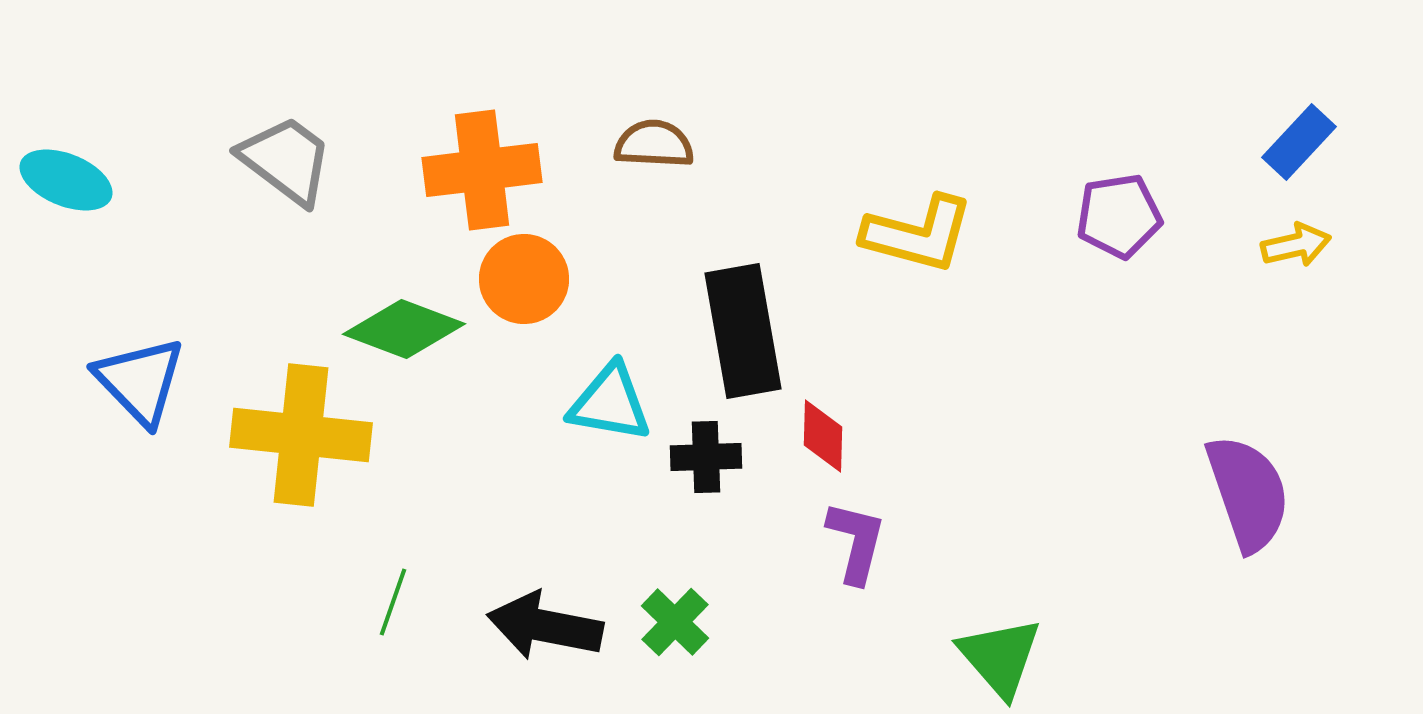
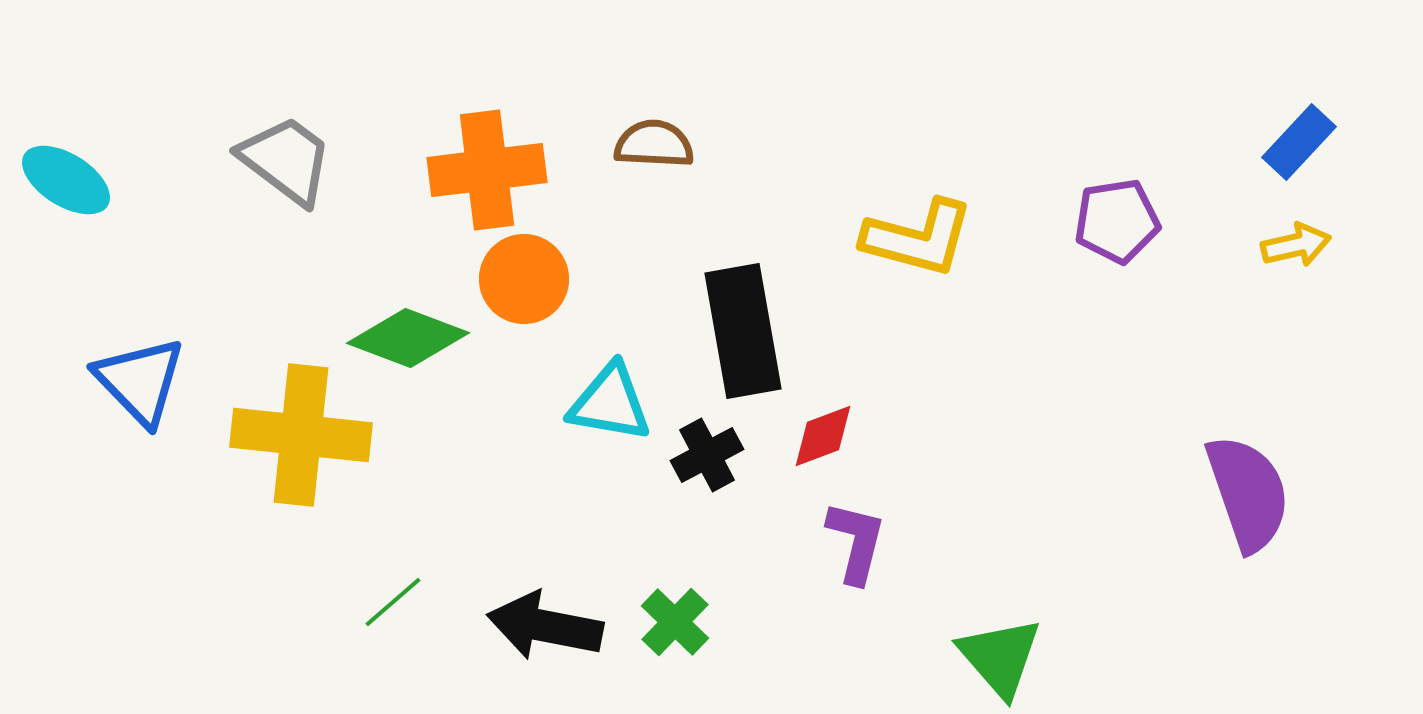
orange cross: moved 5 px right
cyan ellipse: rotated 10 degrees clockwise
purple pentagon: moved 2 px left, 5 px down
yellow L-shape: moved 4 px down
green diamond: moved 4 px right, 9 px down
red diamond: rotated 68 degrees clockwise
black cross: moved 1 px right, 2 px up; rotated 26 degrees counterclockwise
green line: rotated 30 degrees clockwise
